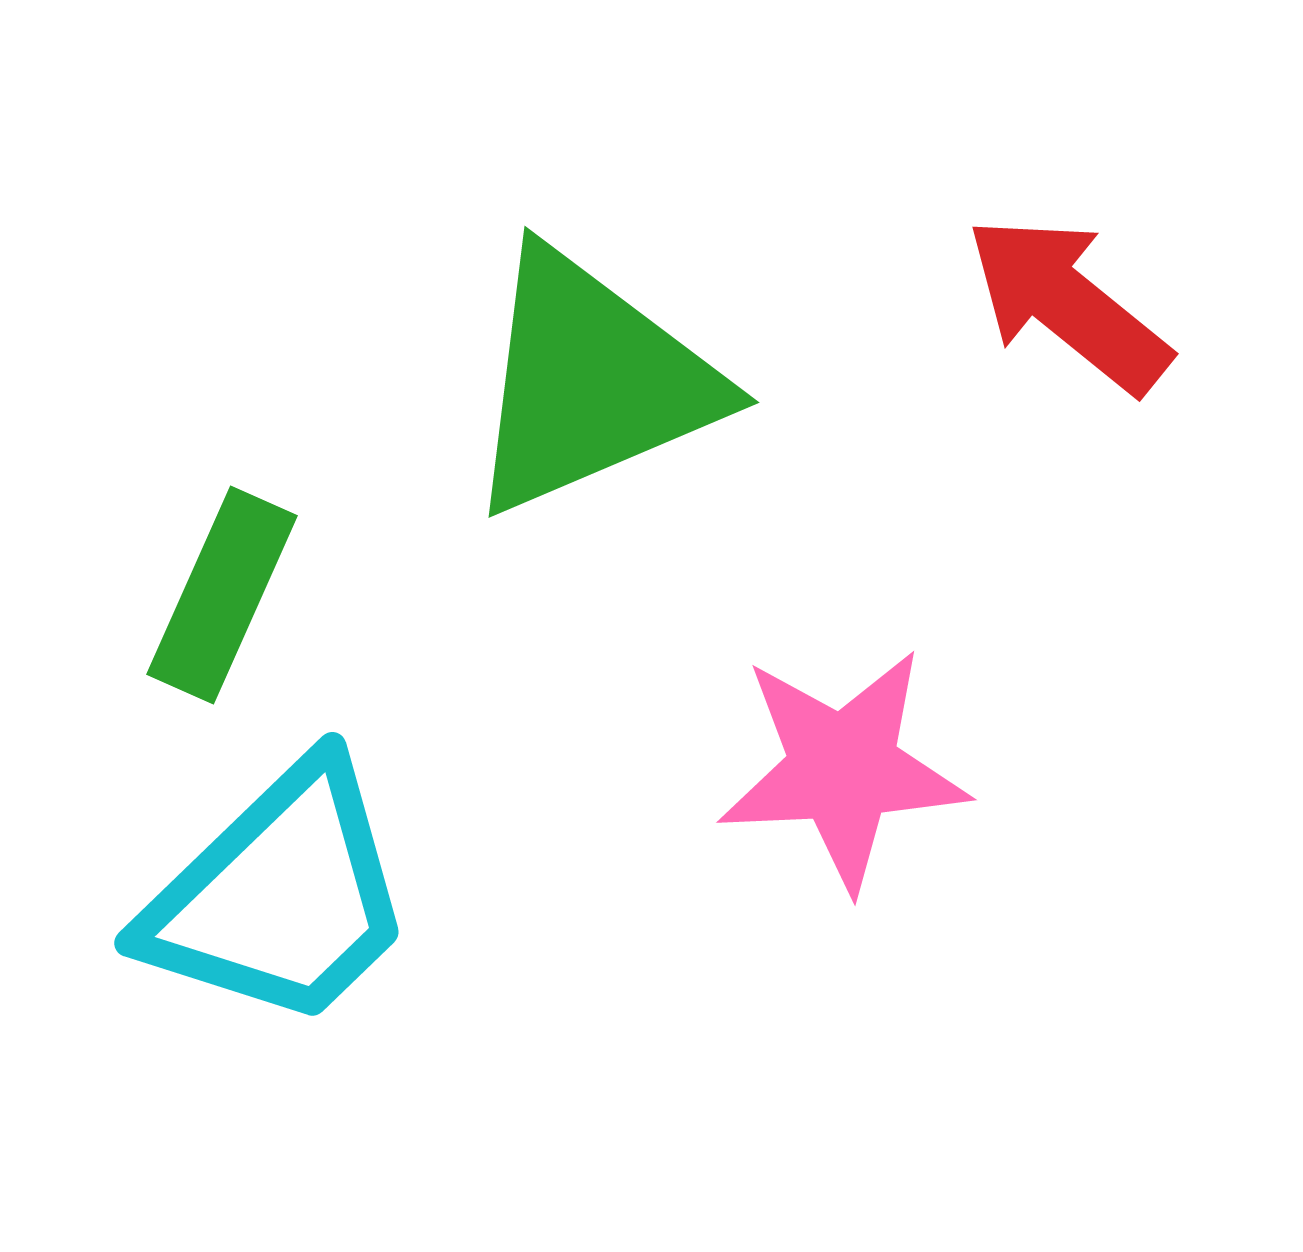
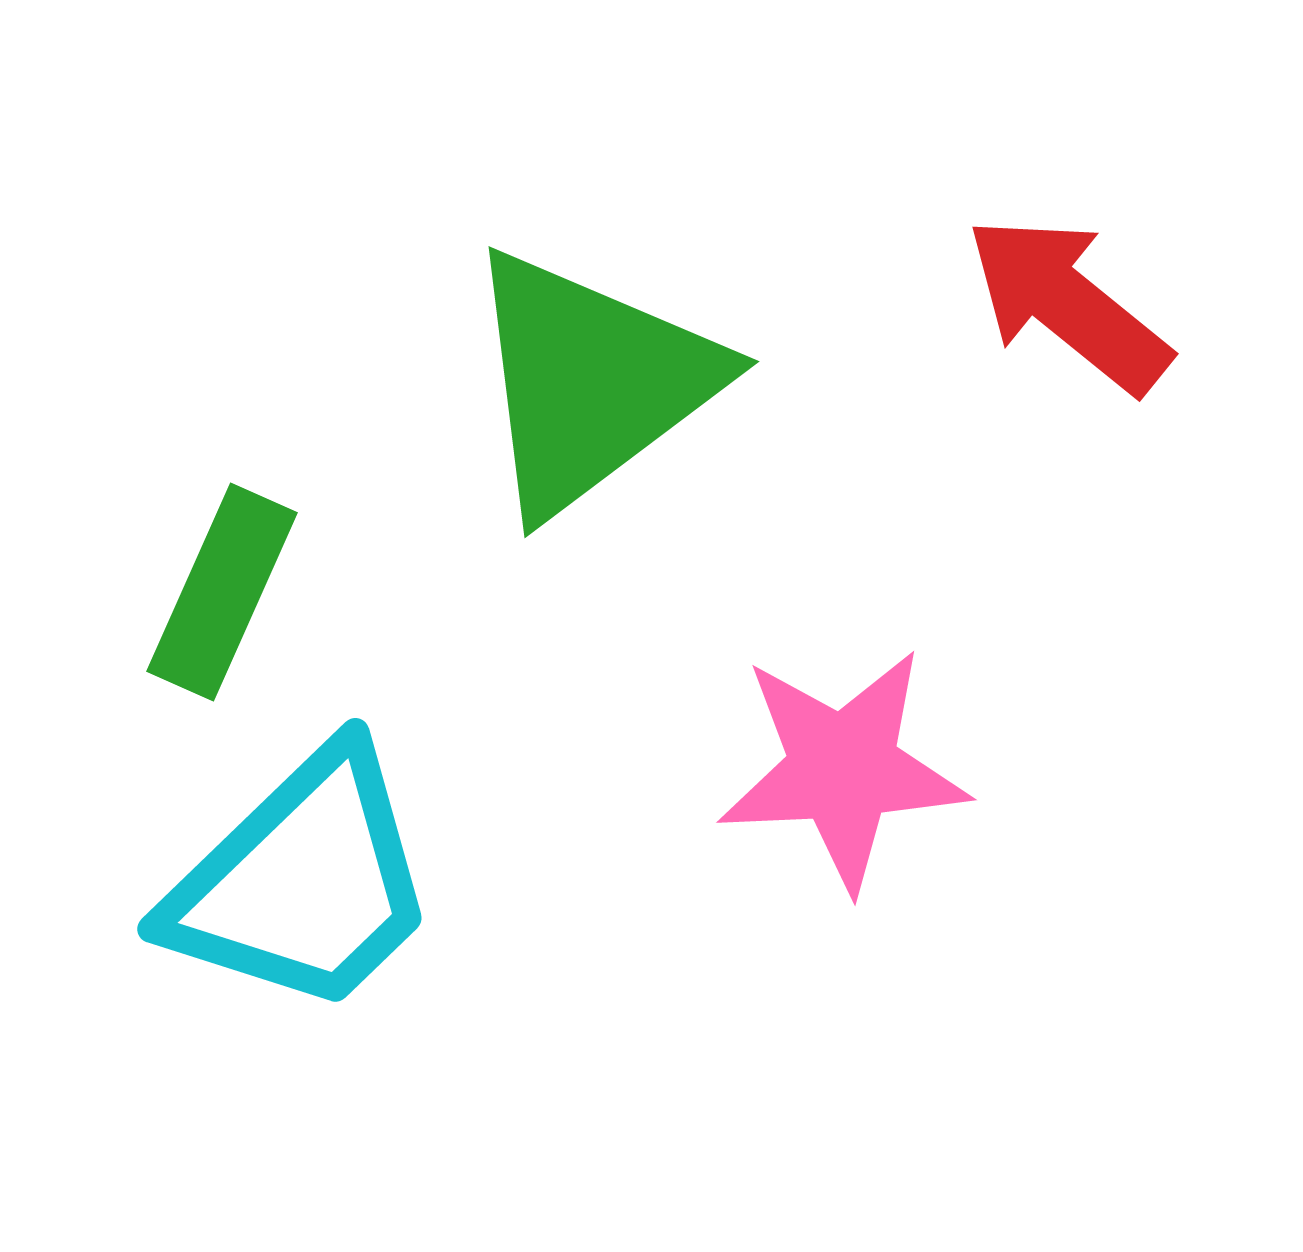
green triangle: rotated 14 degrees counterclockwise
green rectangle: moved 3 px up
cyan trapezoid: moved 23 px right, 14 px up
